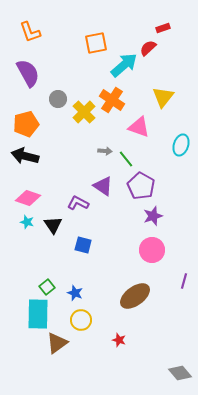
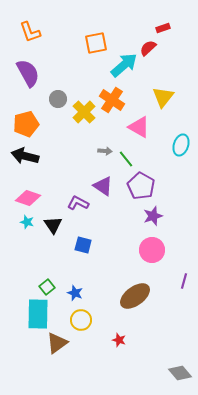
pink triangle: rotated 10 degrees clockwise
